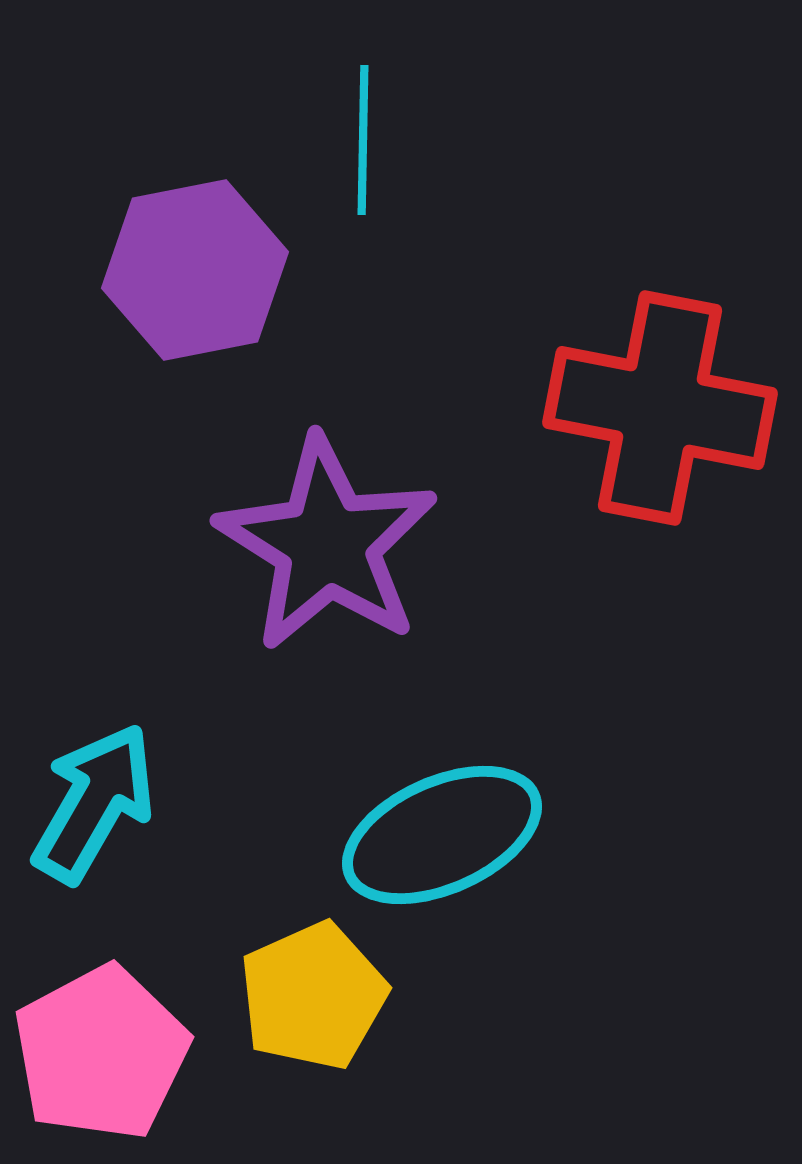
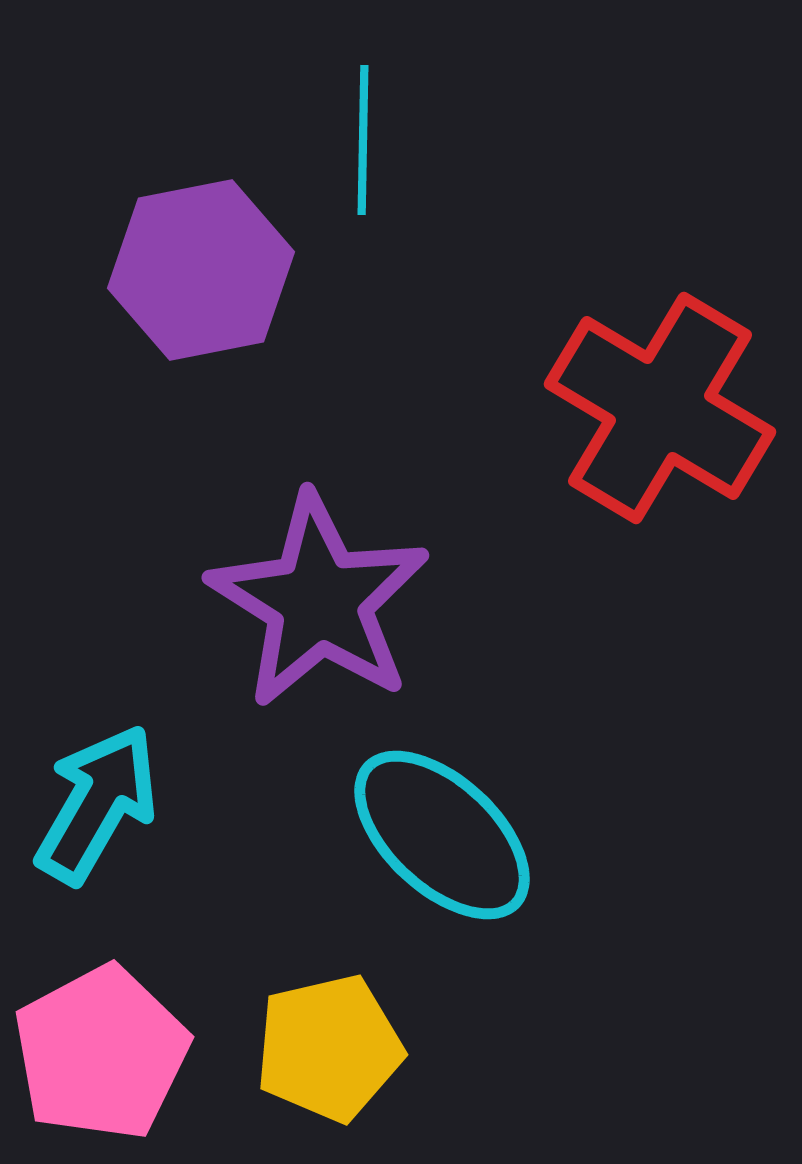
purple hexagon: moved 6 px right
red cross: rotated 20 degrees clockwise
purple star: moved 8 px left, 57 px down
cyan arrow: moved 3 px right, 1 px down
cyan ellipse: rotated 67 degrees clockwise
yellow pentagon: moved 16 px right, 52 px down; rotated 11 degrees clockwise
